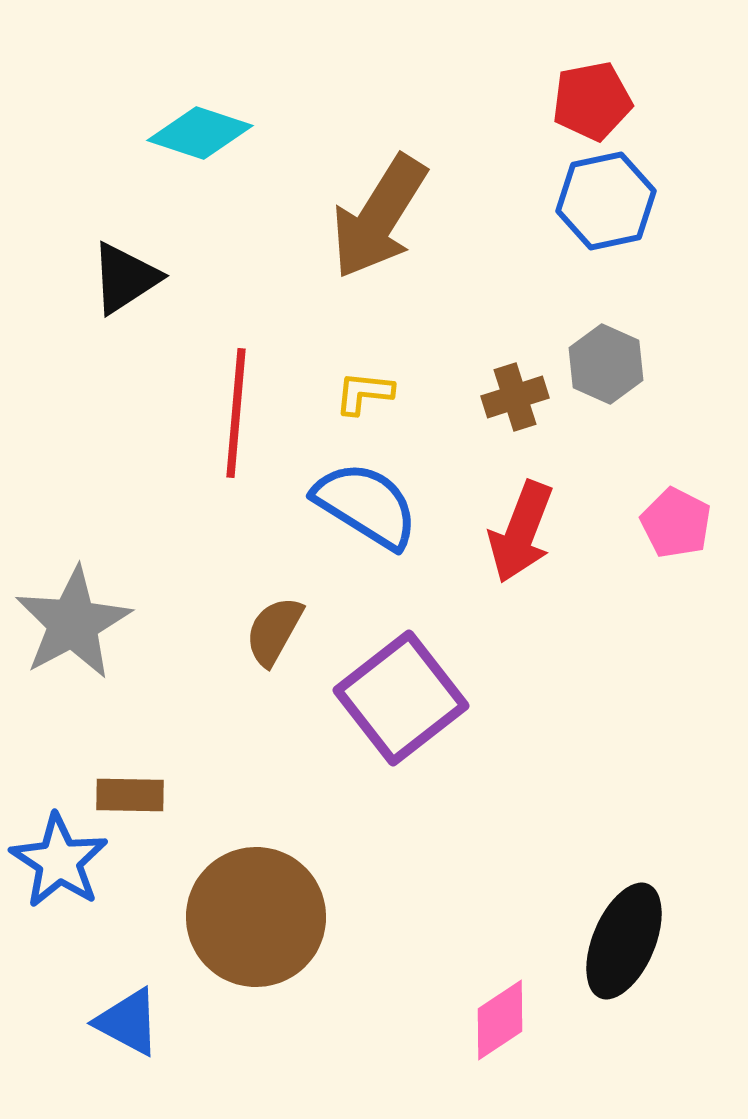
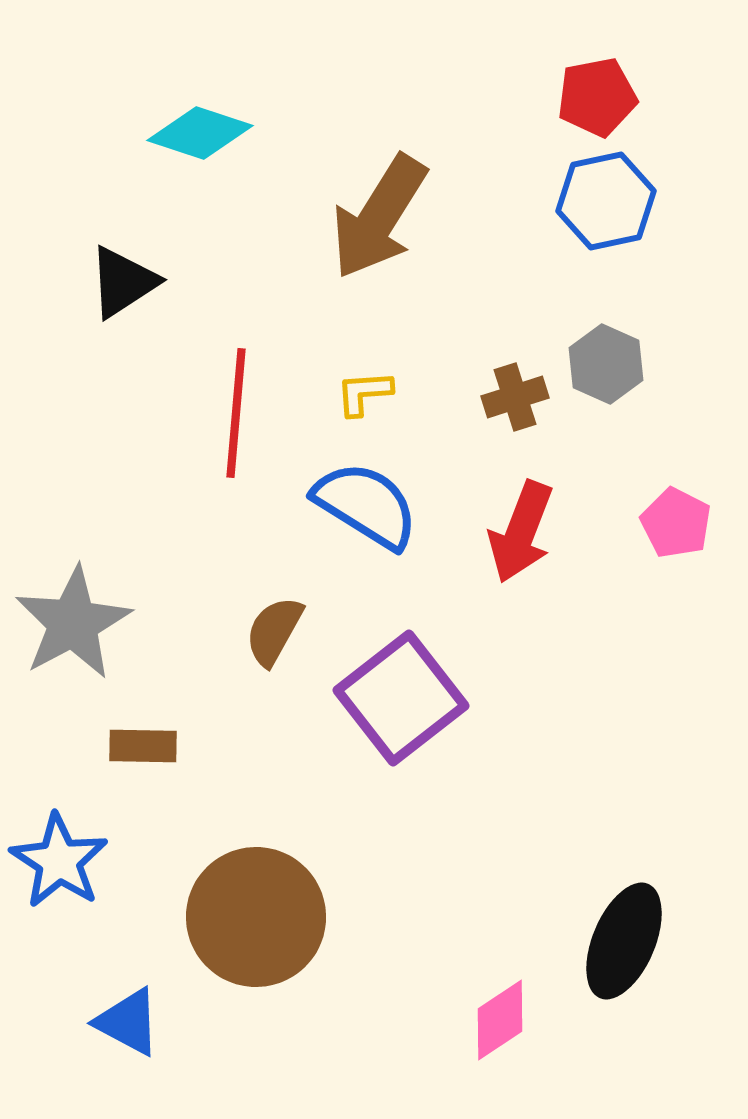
red pentagon: moved 5 px right, 4 px up
black triangle: moved 2 px left, 4 px down
yellow L-shape: rotated 10 degrees counterclockwise
brown rectangle: moved 13 px right, 49 px up
